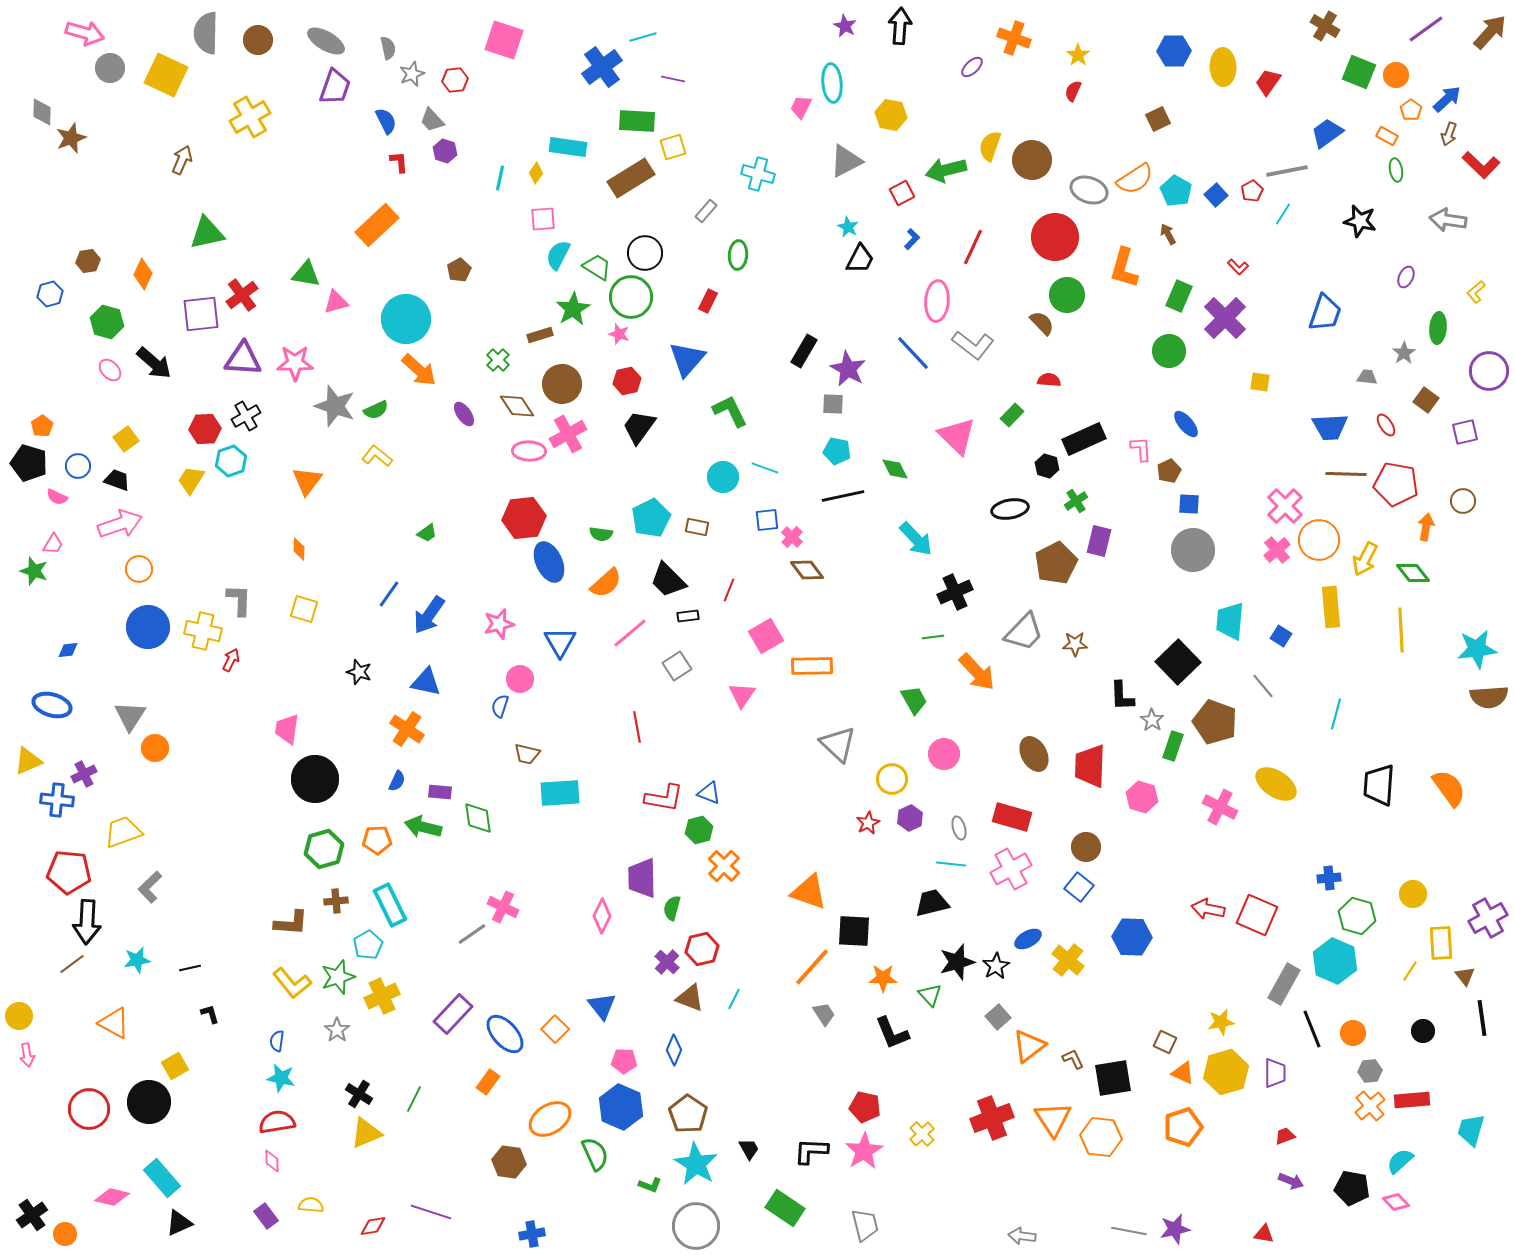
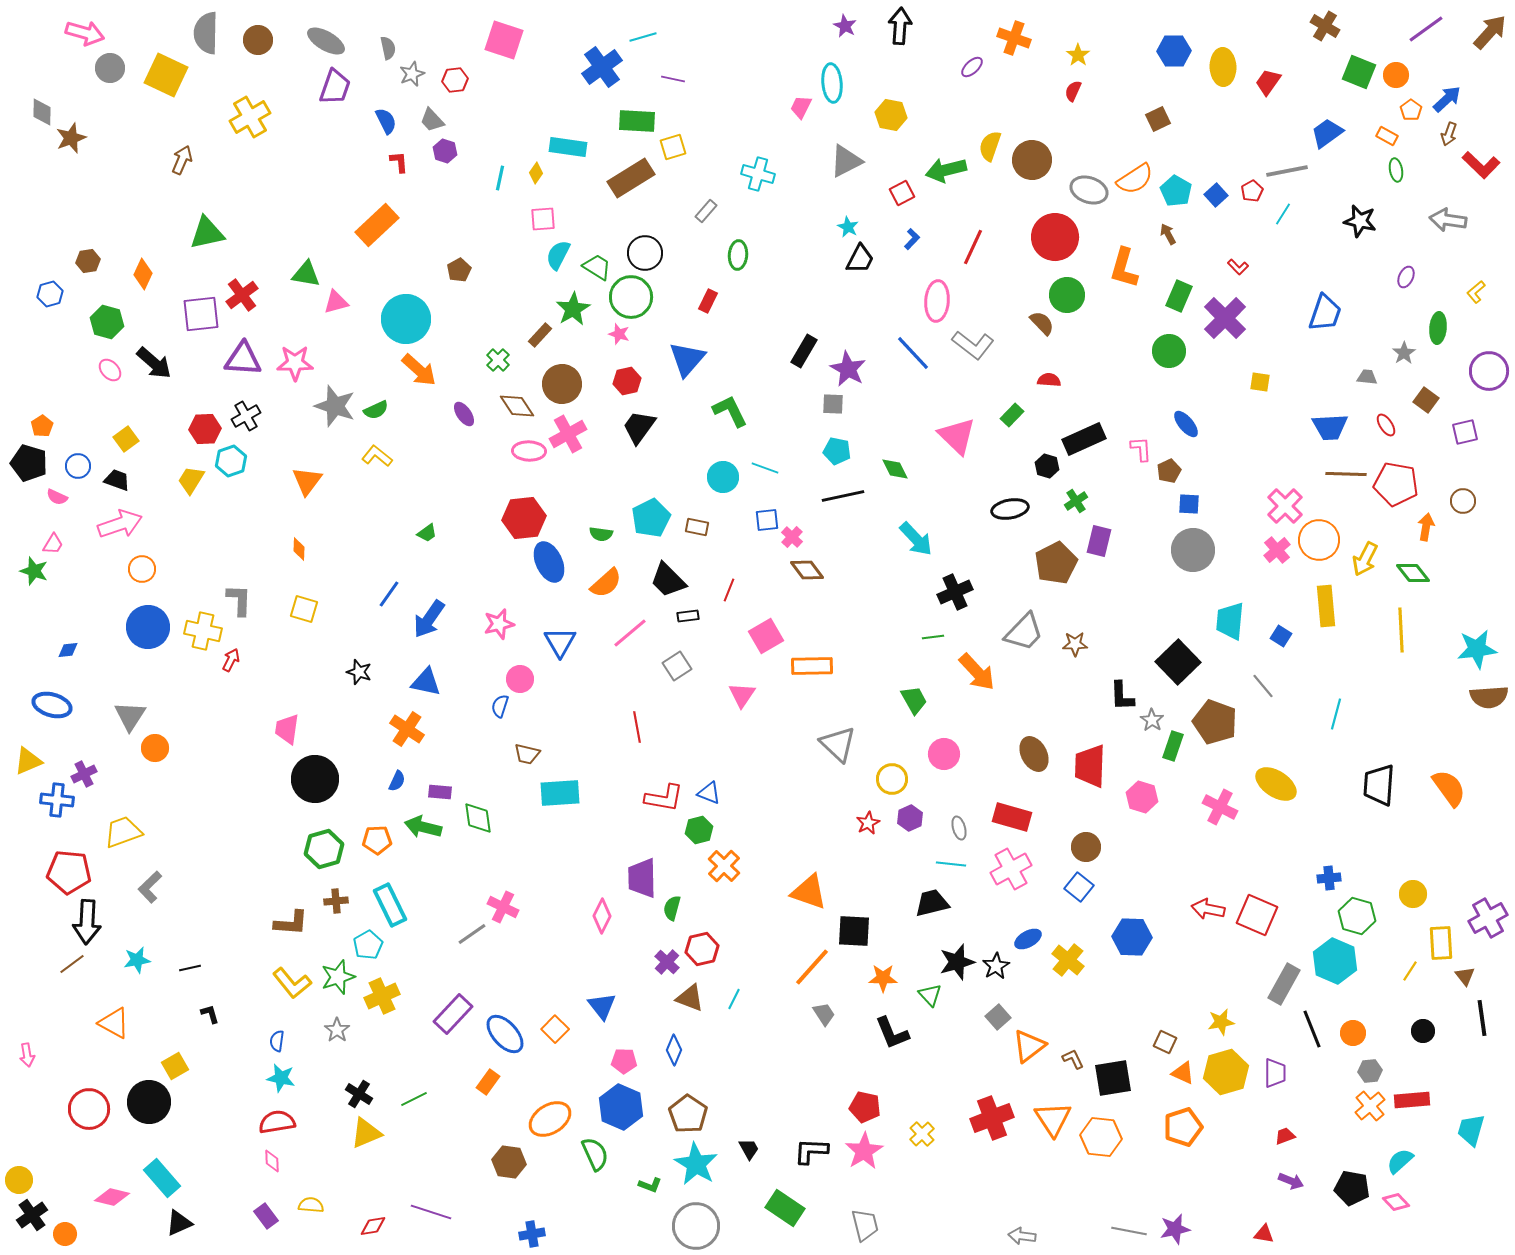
brown rectangle at (540, 335): rotated 30 degrees counterclockwise
orange circle at (139, 569): moved 3 px right
yellow rectangle at (1331, 607): moved 5 px left, 1 px up
blue arrow at (429, 615): moved 4 px down
yellow circle at (19, 1016): moved 164 px down
green line at (414, 1099): rotated 36 degrees clockwise
